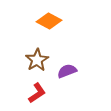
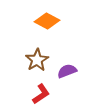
orange diamond: moved 2 px left
red L-shape: moved 4 px right, 1 px down
